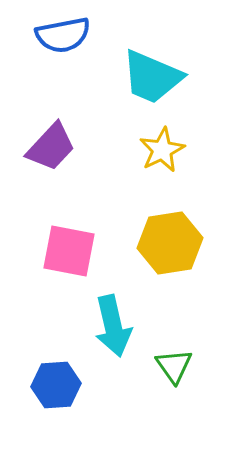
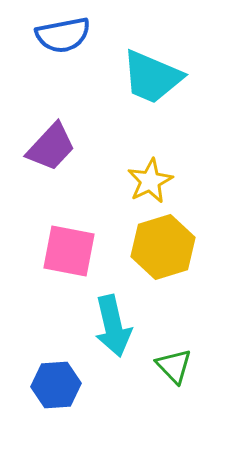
yellow star: moved 12 px left, 31 px down
yellow hexagon: moved 7 px left, 4 px down; rotated 8 degrees counterclockwise
green triangle: rotated 9 degrees counterclockwise
